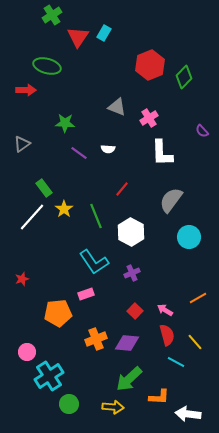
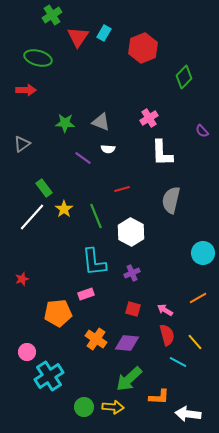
red hexagon at (150, 65): moved 7 px left, 17 px up
green ellipse at (47, 66): moved 9 px left, 8 px up
gray triangle at (117, 107): moved 16 px left, 15 px down
purple line at (79, 153): moved 4 px right, 5 px down
red line at (122, 189): rotated 35 degrees clockwise
gray semicircle at (171, 200): rotated 24 degrees counterclockwise
cyan circle at (189, 237): moved 14 px right, 16 px down
cyan L-shape at (94, 262): rotated 28 degrees clockwise
red square at (135, 311): moved 2 px left, 2 px up; rotated 28 degrees counterclockwise
orange cross at (96, 339): rotated 35 degrees counterclockwise
cyan line at (176, 362): moved 2 px right
green circle at (69, 404): moved 15 px right, 3 px down
